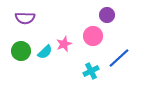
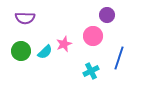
blue line: rotated 30 degrees counterclockwise
